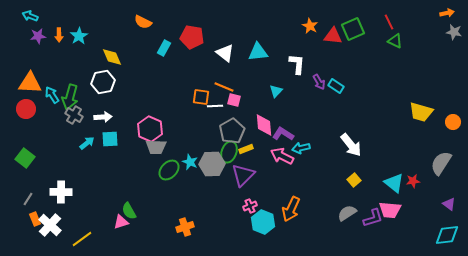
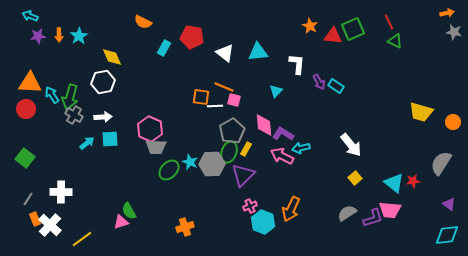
yellow rectangle at (246, 149): rotated 40 degrees counterclockwise
yellow square at (354, 180): moved 1 px right, 2 px up
